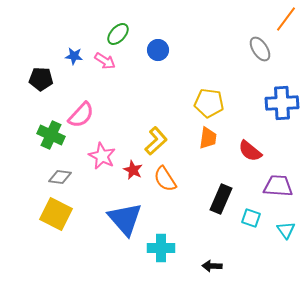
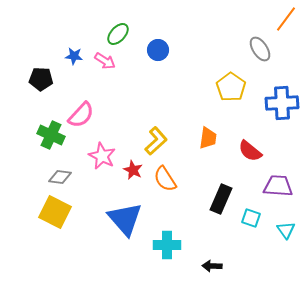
yellow pentagon: moved 22 px right, 16 px up; rotated 28 degrees clockwise
yellow square: moved 1 px left, 2 px up
cyan cross: moved 6 px right, 3 px up
